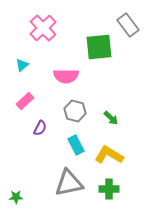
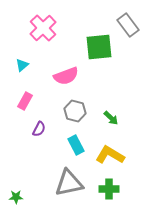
pink semicircle: rotated 20 degrees counterclockwise
pink rectangle: rotated 18 degrees counterclockwise
purple semicircle: moved 1 px left, 1 px down
yellow L-shape: moved 1 px right
